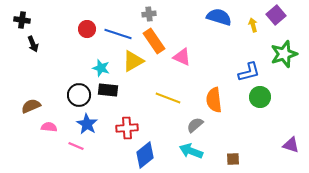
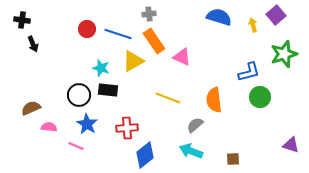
brown semicircle: moved 2 px down
